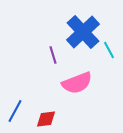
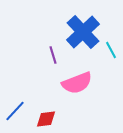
cyan line: moved 2 px right
blue line: rotated 15 degrees clockwise
